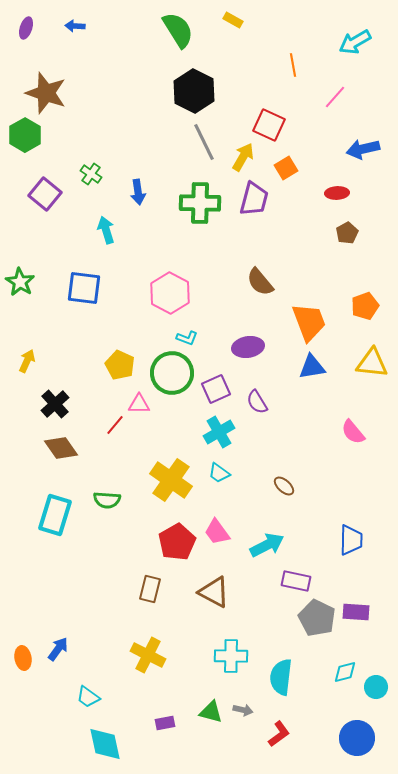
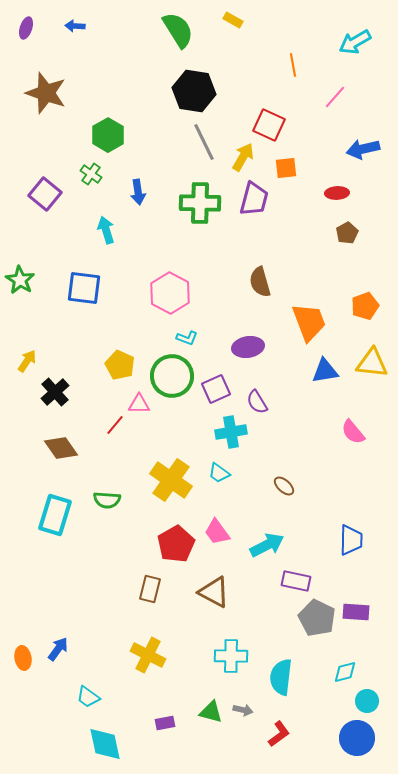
black hexagon at (194, 91): rotated 18 degrees counterclockwise
green hexagon at (25, 135): moved 83 px right
orange square at (286, 168): rotated 25 degrees clockwise
green star at (20, 282): moved 2 px up
brown semicircle at (260, 282): rotated 24 degrees clockwise
yellow arrow at (27, 361): rotated 10 degrees clockwise
blue triangle at (312, 367): moved 13 px right, 4 px down
green circle at (172, 373): moved 3 px down
black cross at (55, 404): moved 12 px up
cyan cross at (219, 432): moved 12 px right; rotated 20 degrees clockwise
red pentagon at (177, 542): moved 1 px left, 2 px down
cyan circle at (376, 687): moved 9 px left, 14 px down
